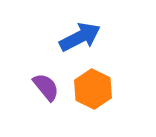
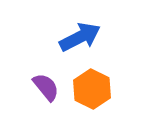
orange hexagon: moved 1 px left
